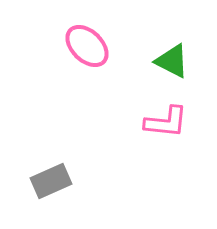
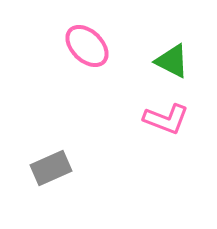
pink L-shape: moved 3 px up; rotated 15 degrees clockwise
gray rectangle: moved 13 px up
